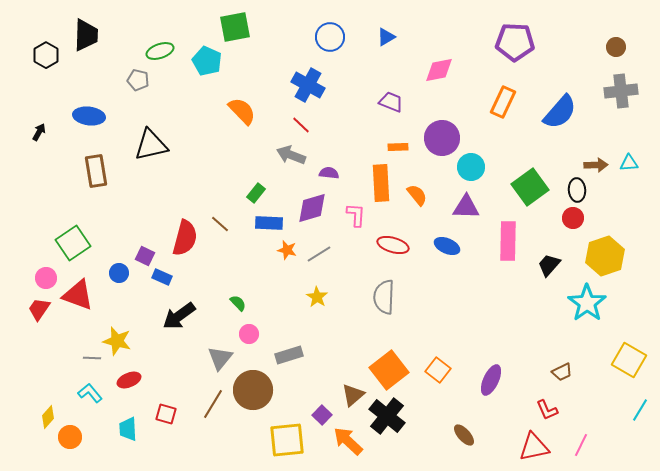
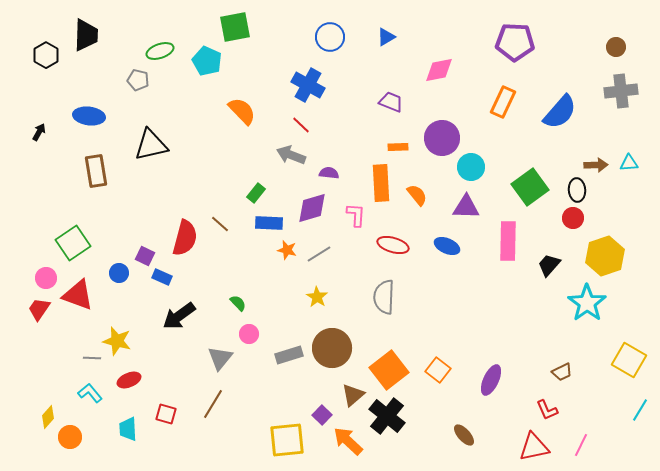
brown circle at (253, 390): moved 79 px right, 42 px up
